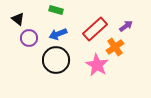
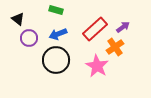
purple arrow: moved 3 px left, 1 px down
pink star: moved 1 px down
